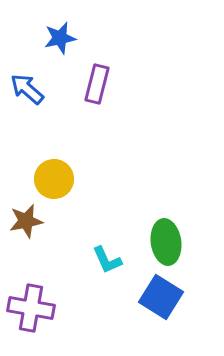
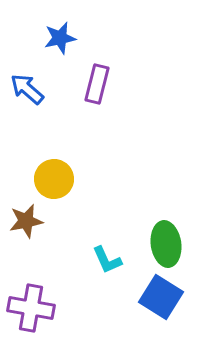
green ellipse: moved 2 px down
